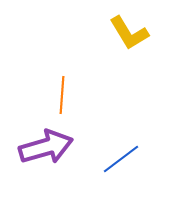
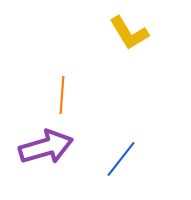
blue line: rotated 15 degrees counterclockwise
